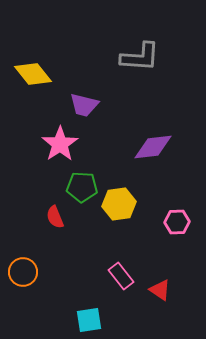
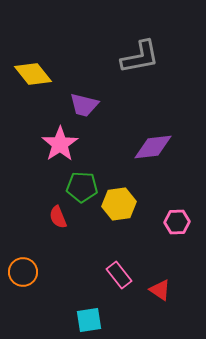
gray L-shape: rotated 15 degrees counterclockwise
red semicircle: moved 3 px right
pink rectangle: moved 2 px left, 1 px up
